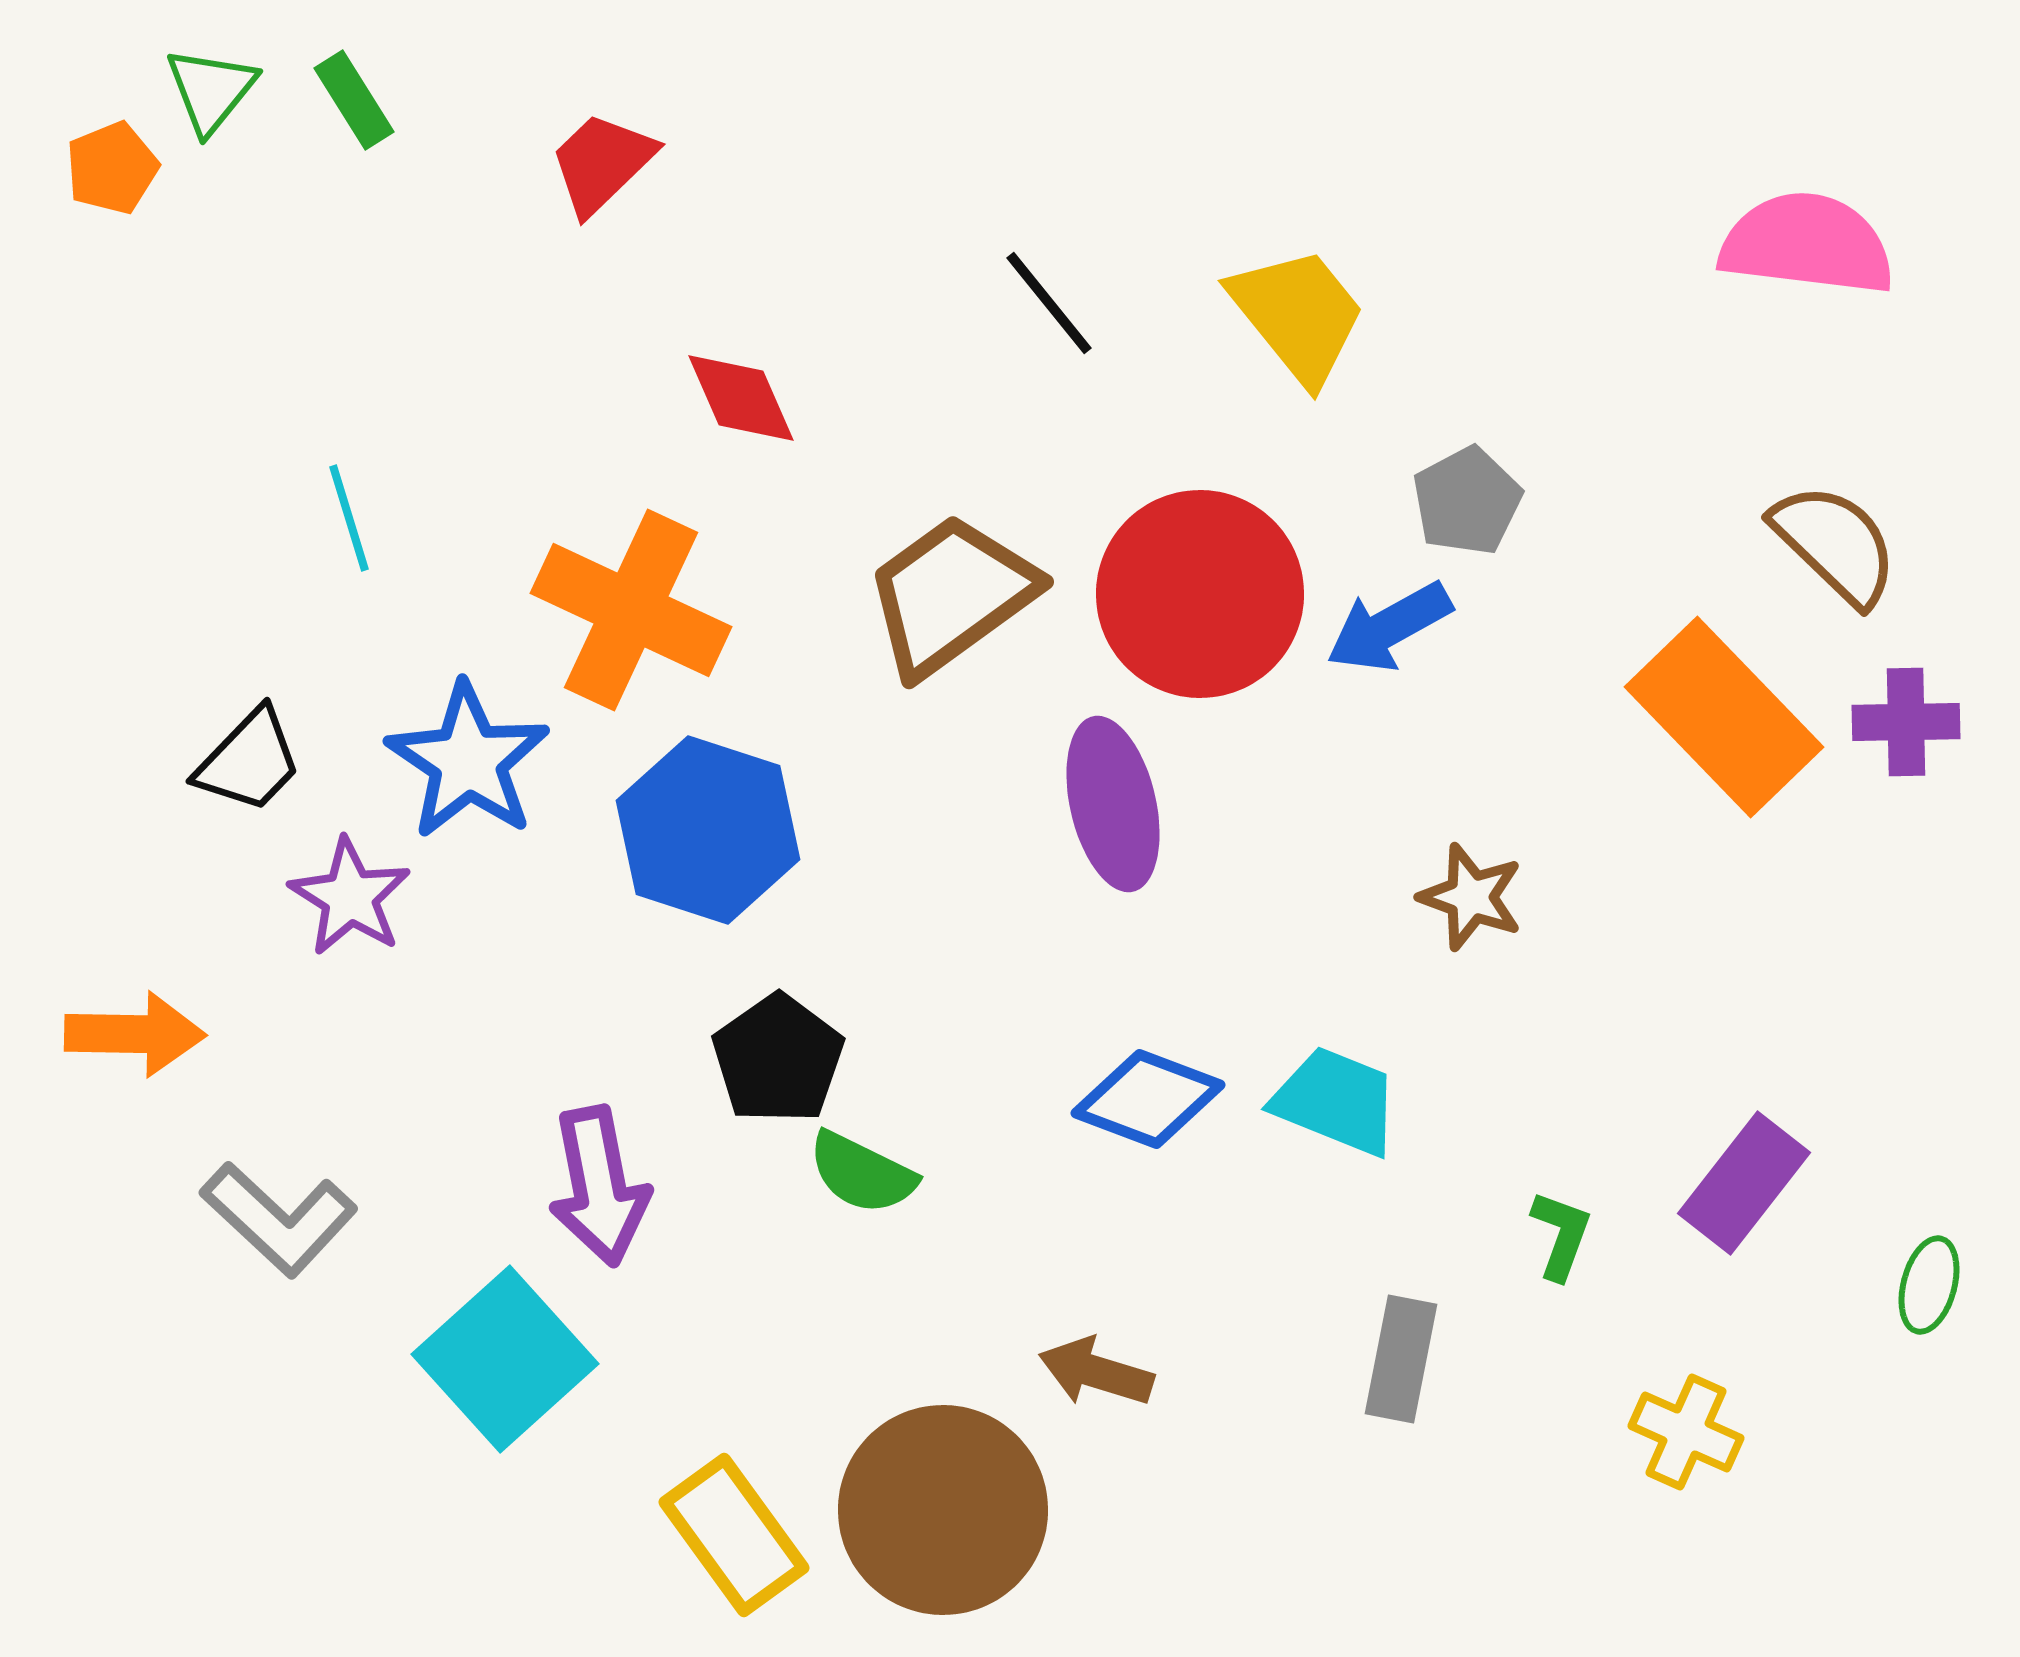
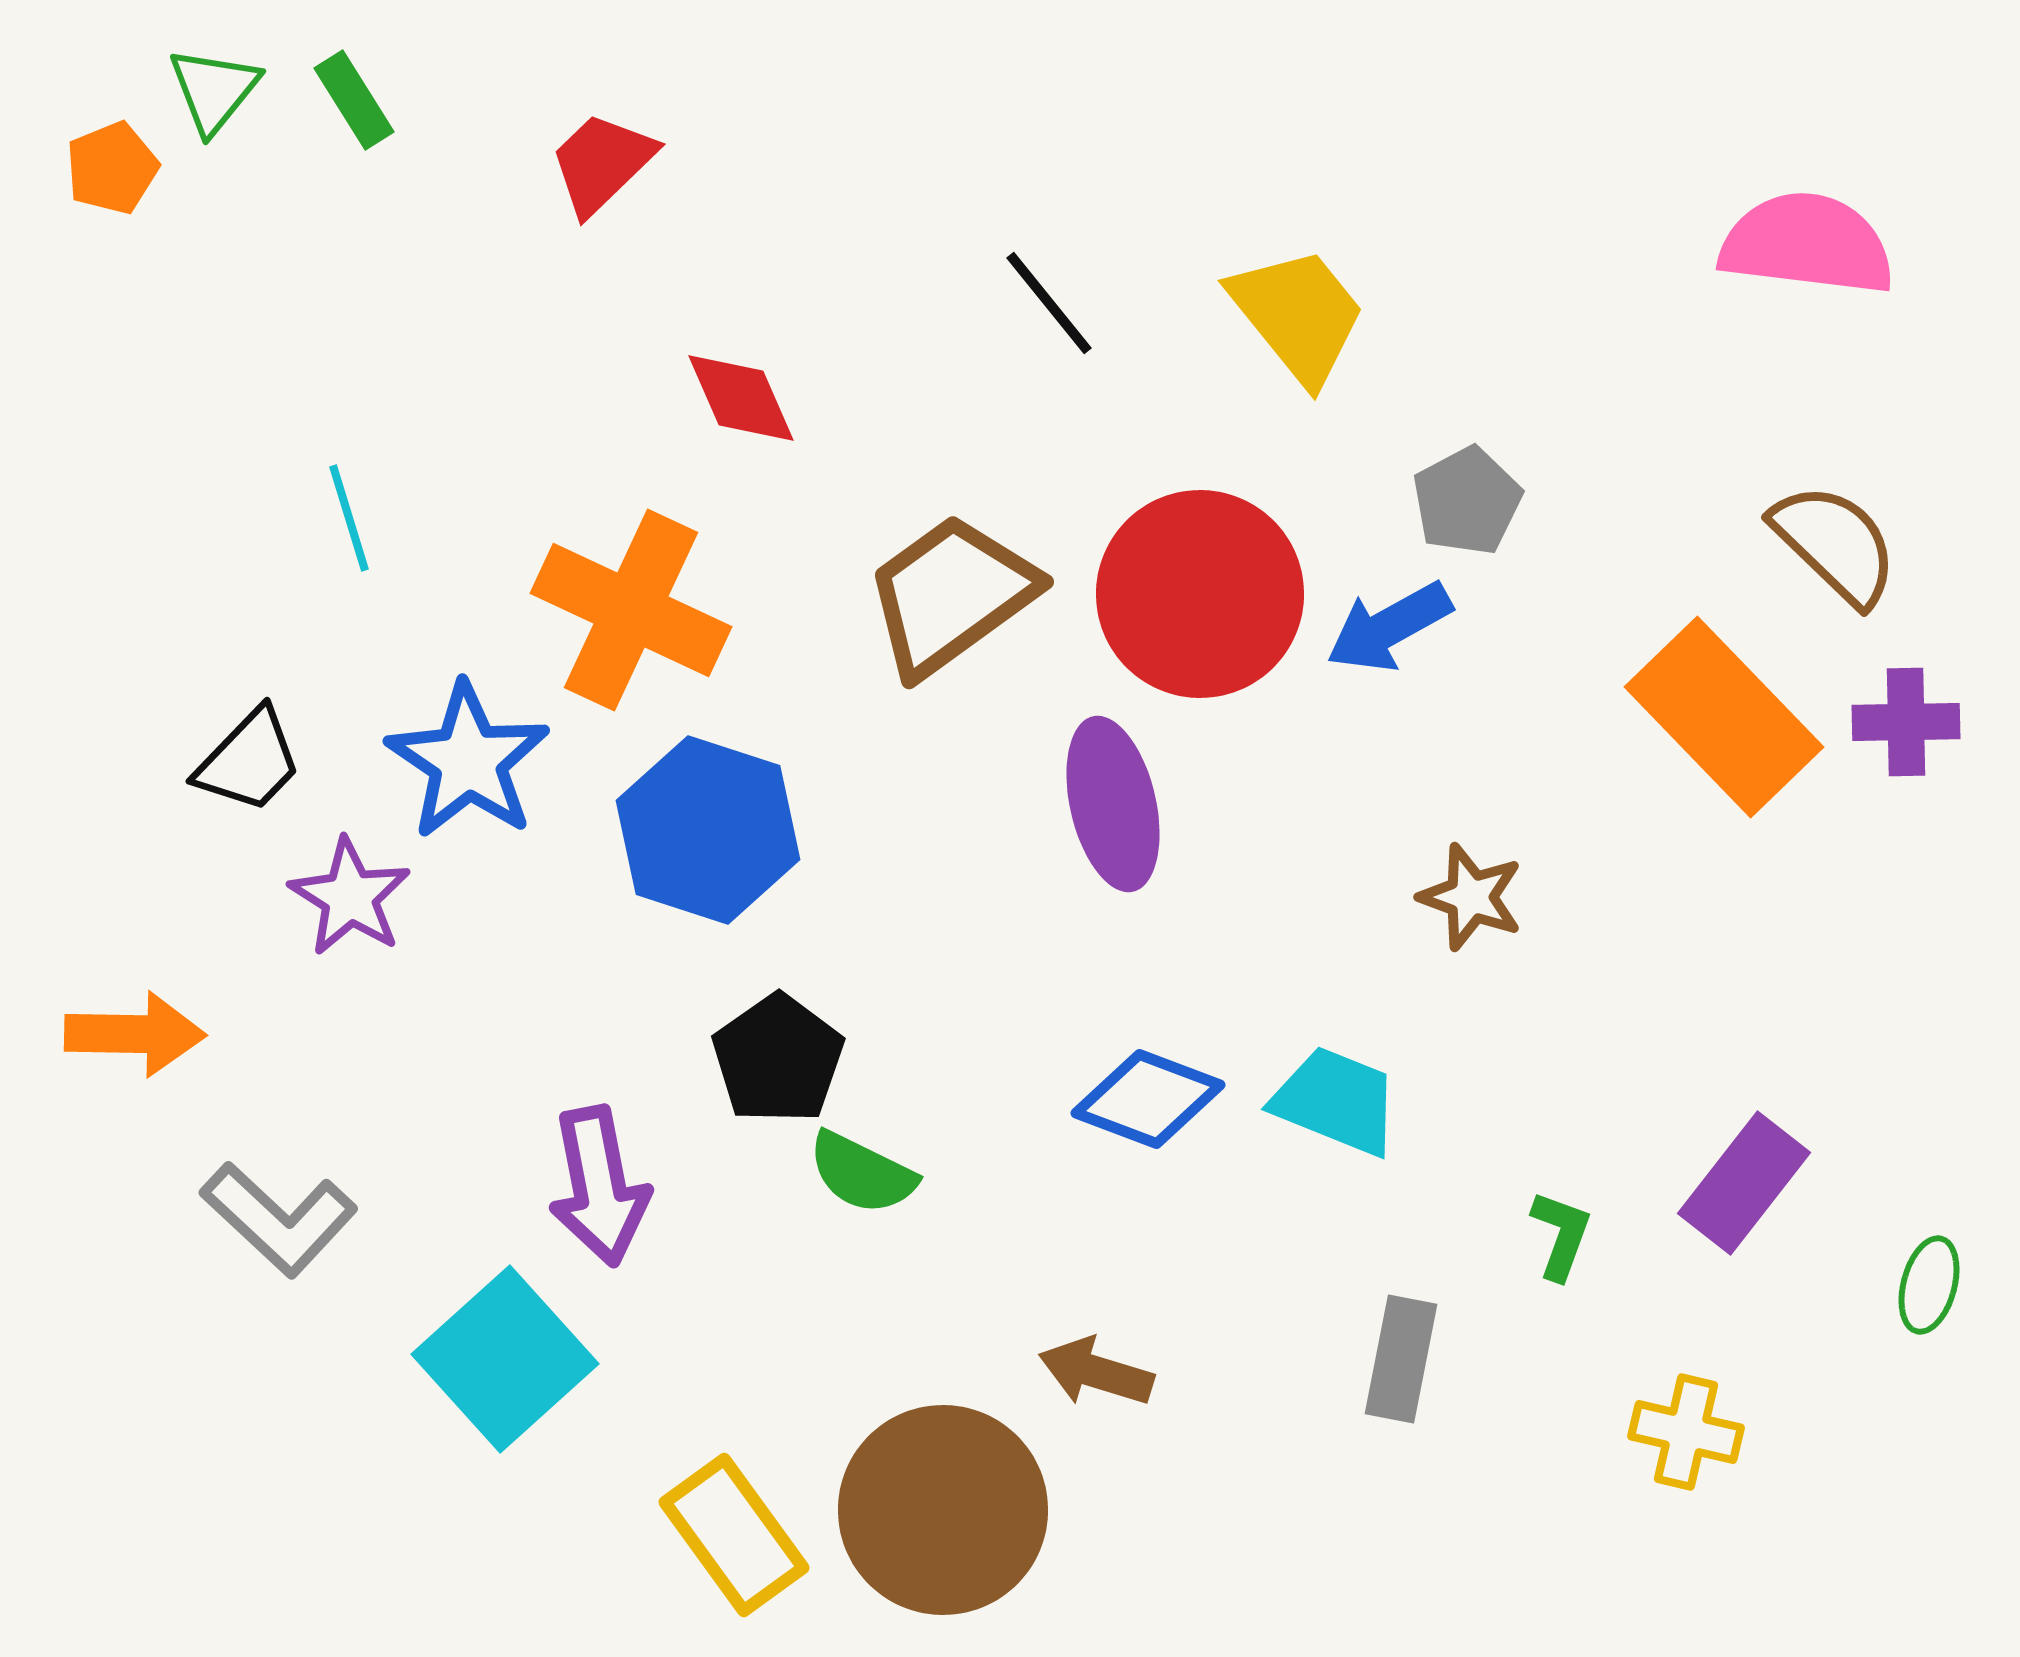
green triangle: moved 3 px right
yellow cross: rotated 11 degrees counterclockwise
